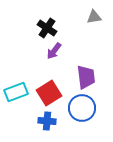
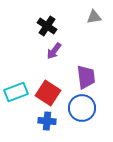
black cross: moved 2 px up
red square: moved 1 px left; rotated 25 degrees counterclockwise
